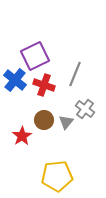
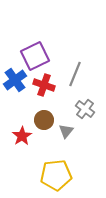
blue cross: rotated 15 degrees clockwise
gray triangle: moved 9 px down
yellow pentagon: moved 1 px left, 1 px up
